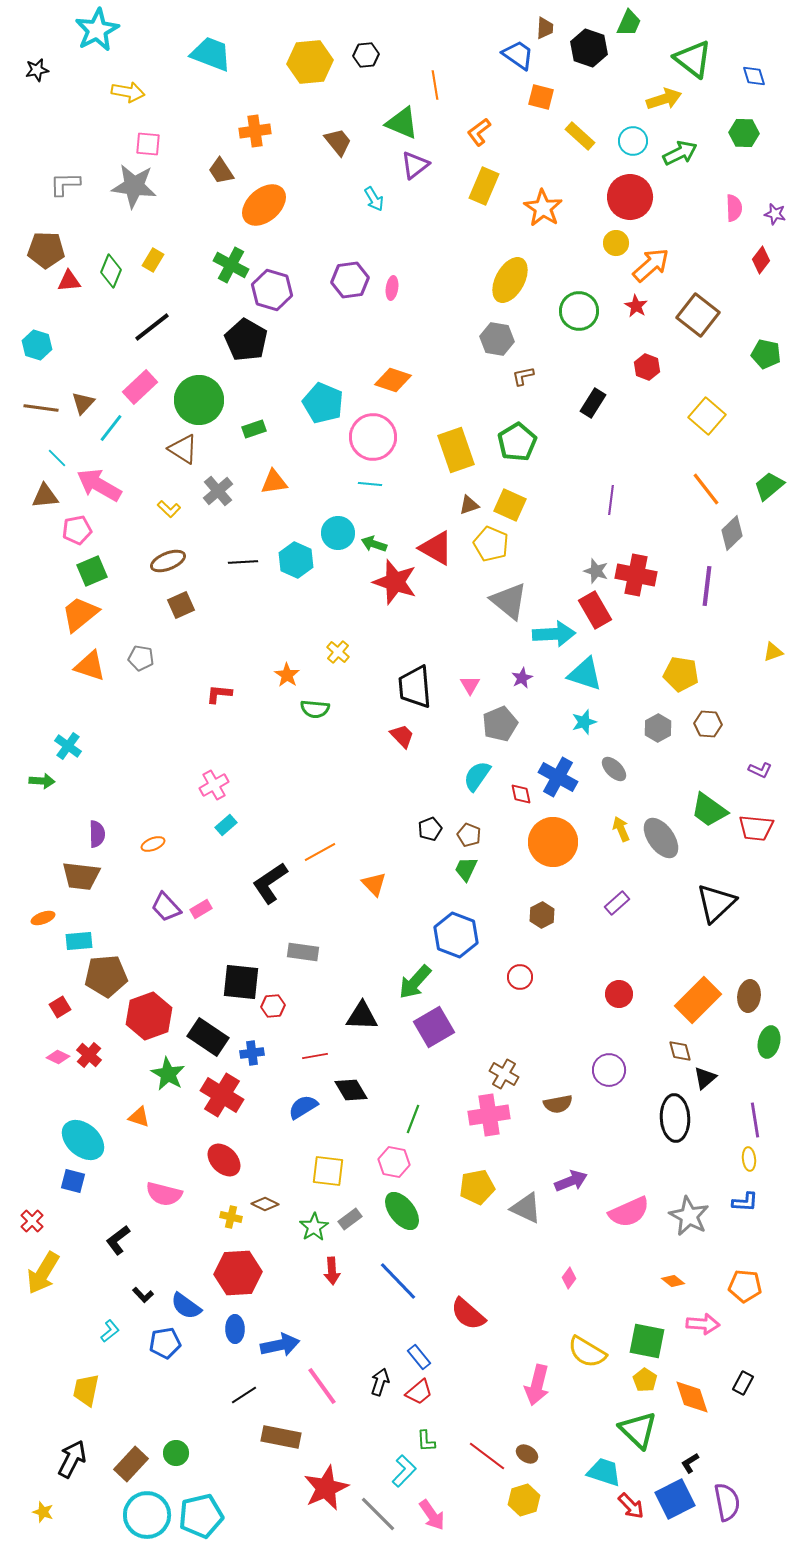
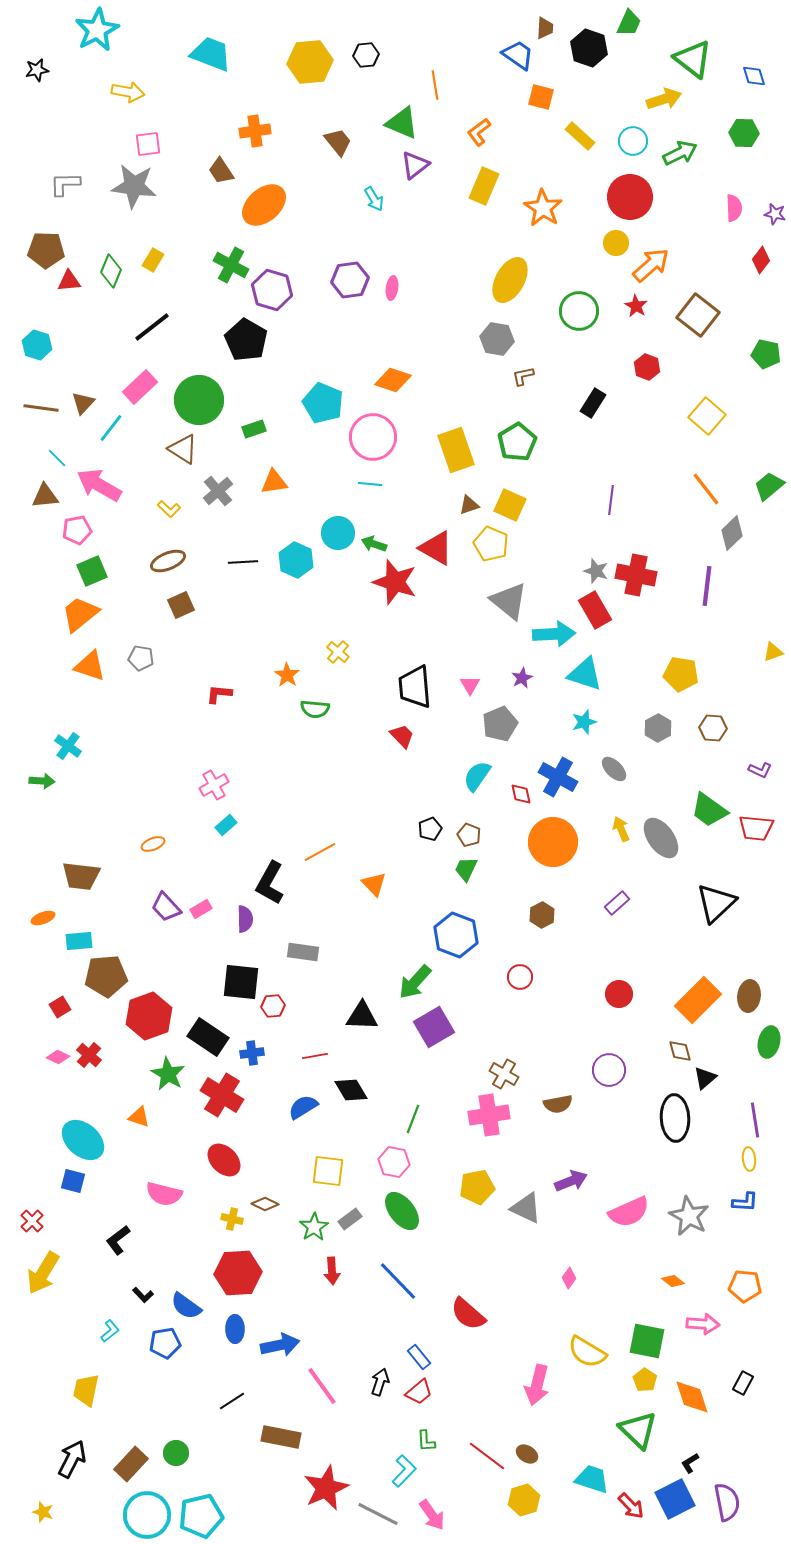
pink square at (148, 144): rotated 12 degrees counterclockwise
brown hexagon at (708, 724): moved 5 px right, 4 px down
purple semicircle at (97, 834): moved 148 px right, 85 px down
black L-shape at (270, 883): rotated 27 degrees counterclockwise
yellow cross at (231, 1217): moved 1 px right, 2 px down
black line at (244, 1395): moved 12 px left, 6 px down
cyan trapezoid at (604, 1472): moved 12 px left, 7 px down
gray line at (378, 1514): rotated 18 degrees counterclockwise
